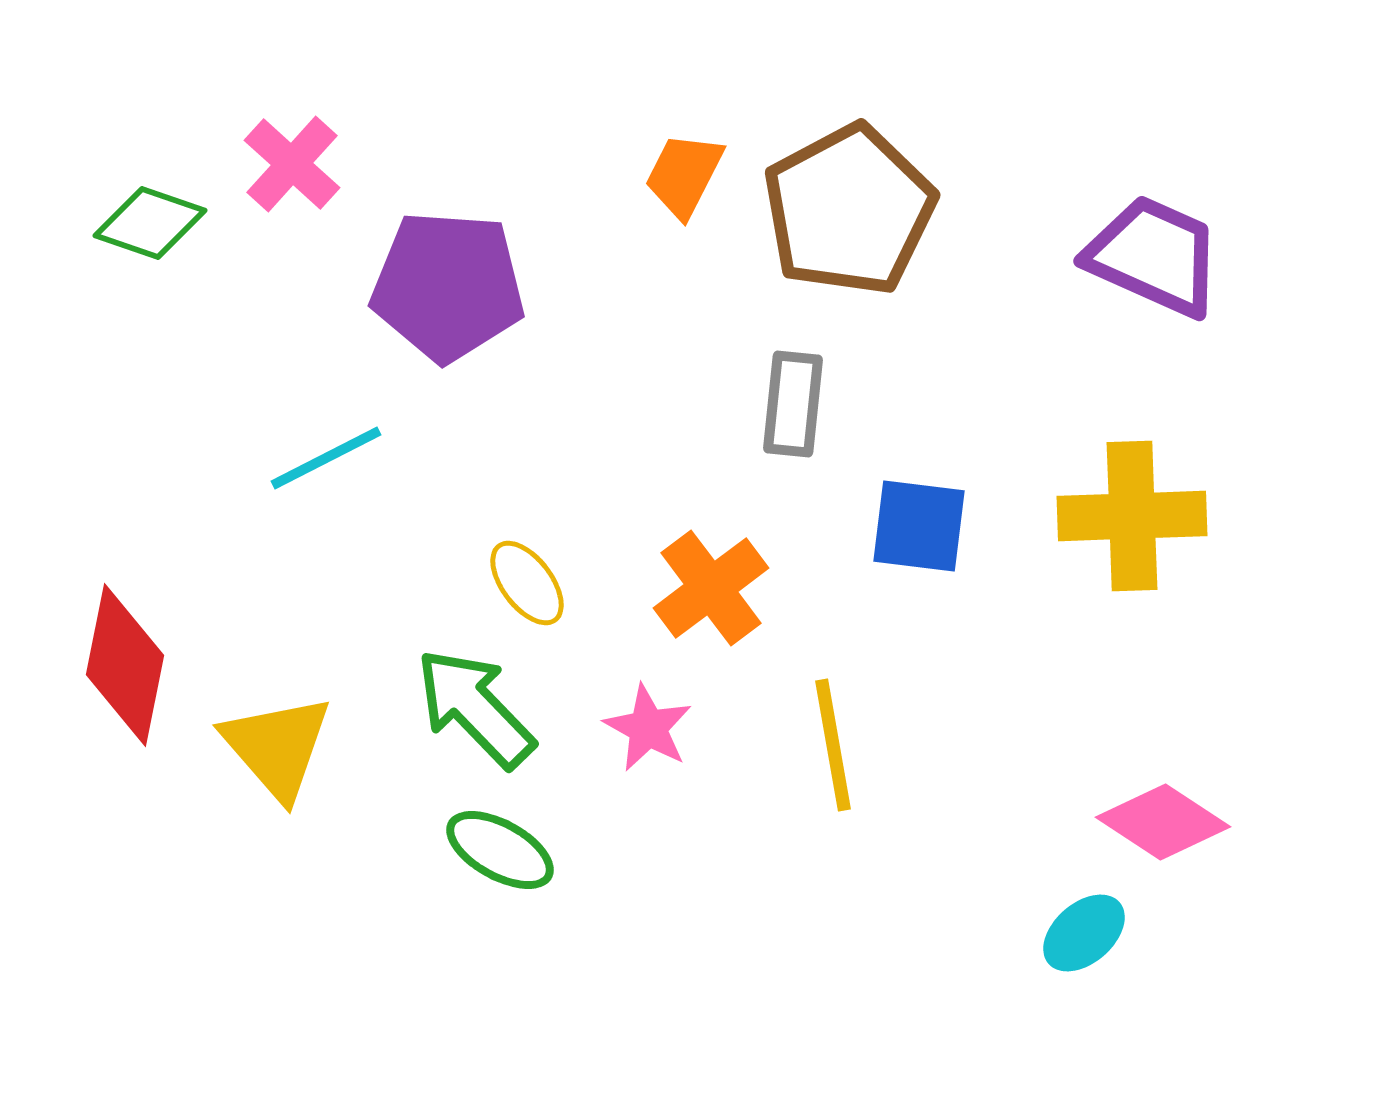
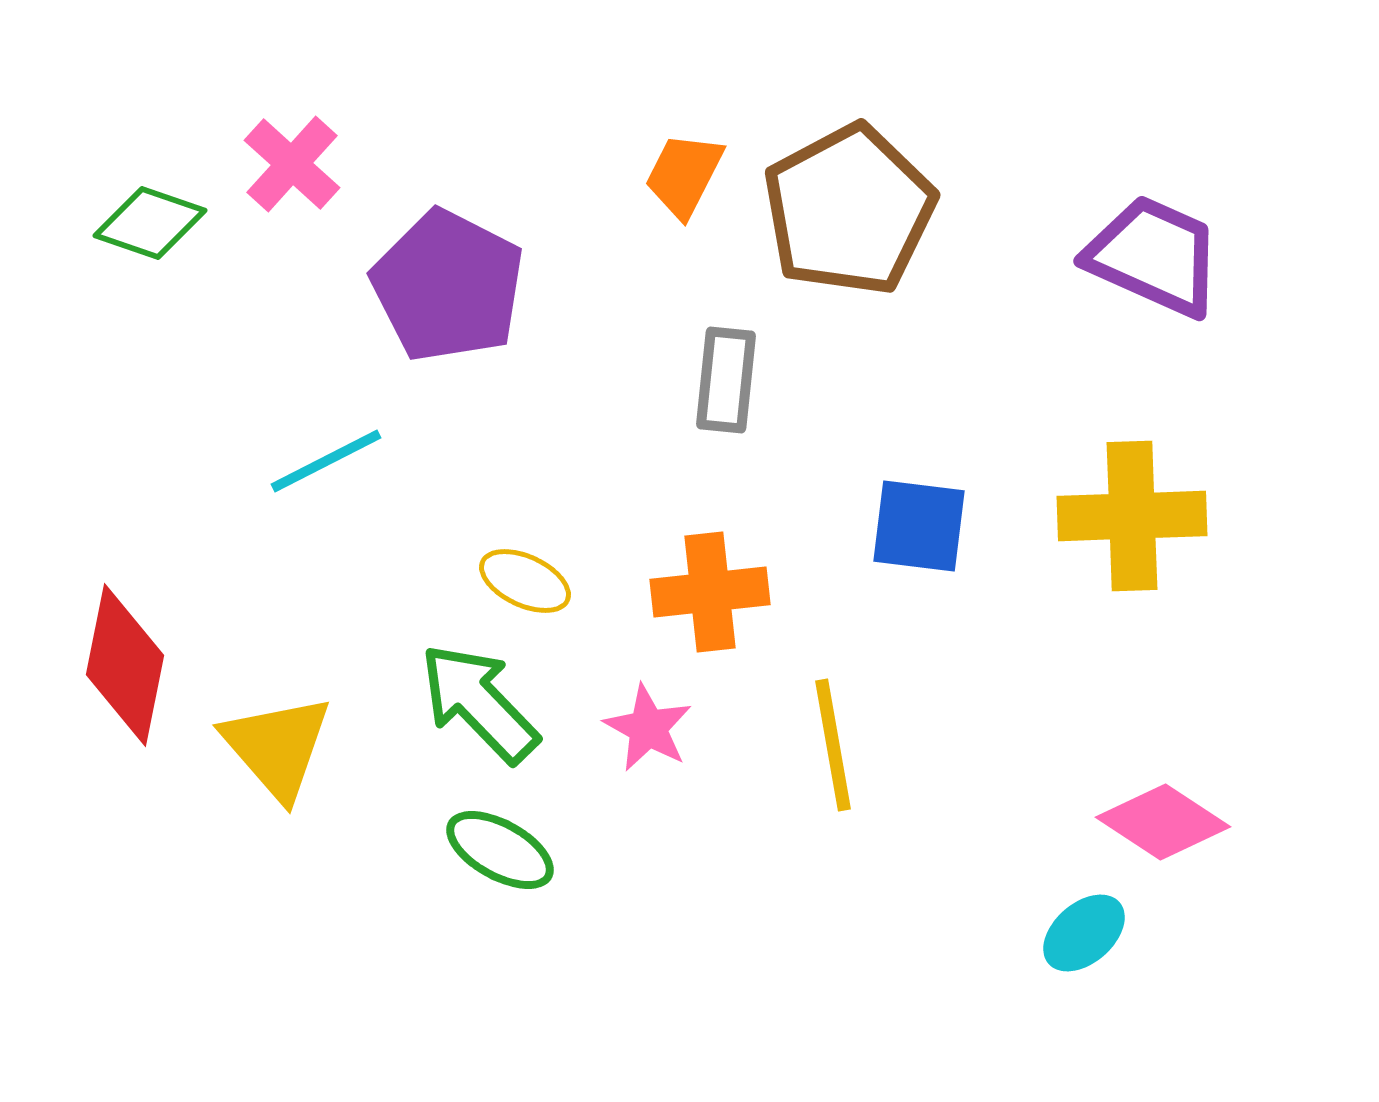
purple pentagon: rotated 23 degrees clockwise
gray rectangle: moved 67 px left, 24 px up
cyan line: moved 3 px down
yellow ellipse: moved 2 px left, 2 px up; rotated 28 degrees counterclockwise
orange cross: moved 1 px left, 4 px down; rotated 31 degrees clockwise
green arrow: moved 4 px right, 5 px up
